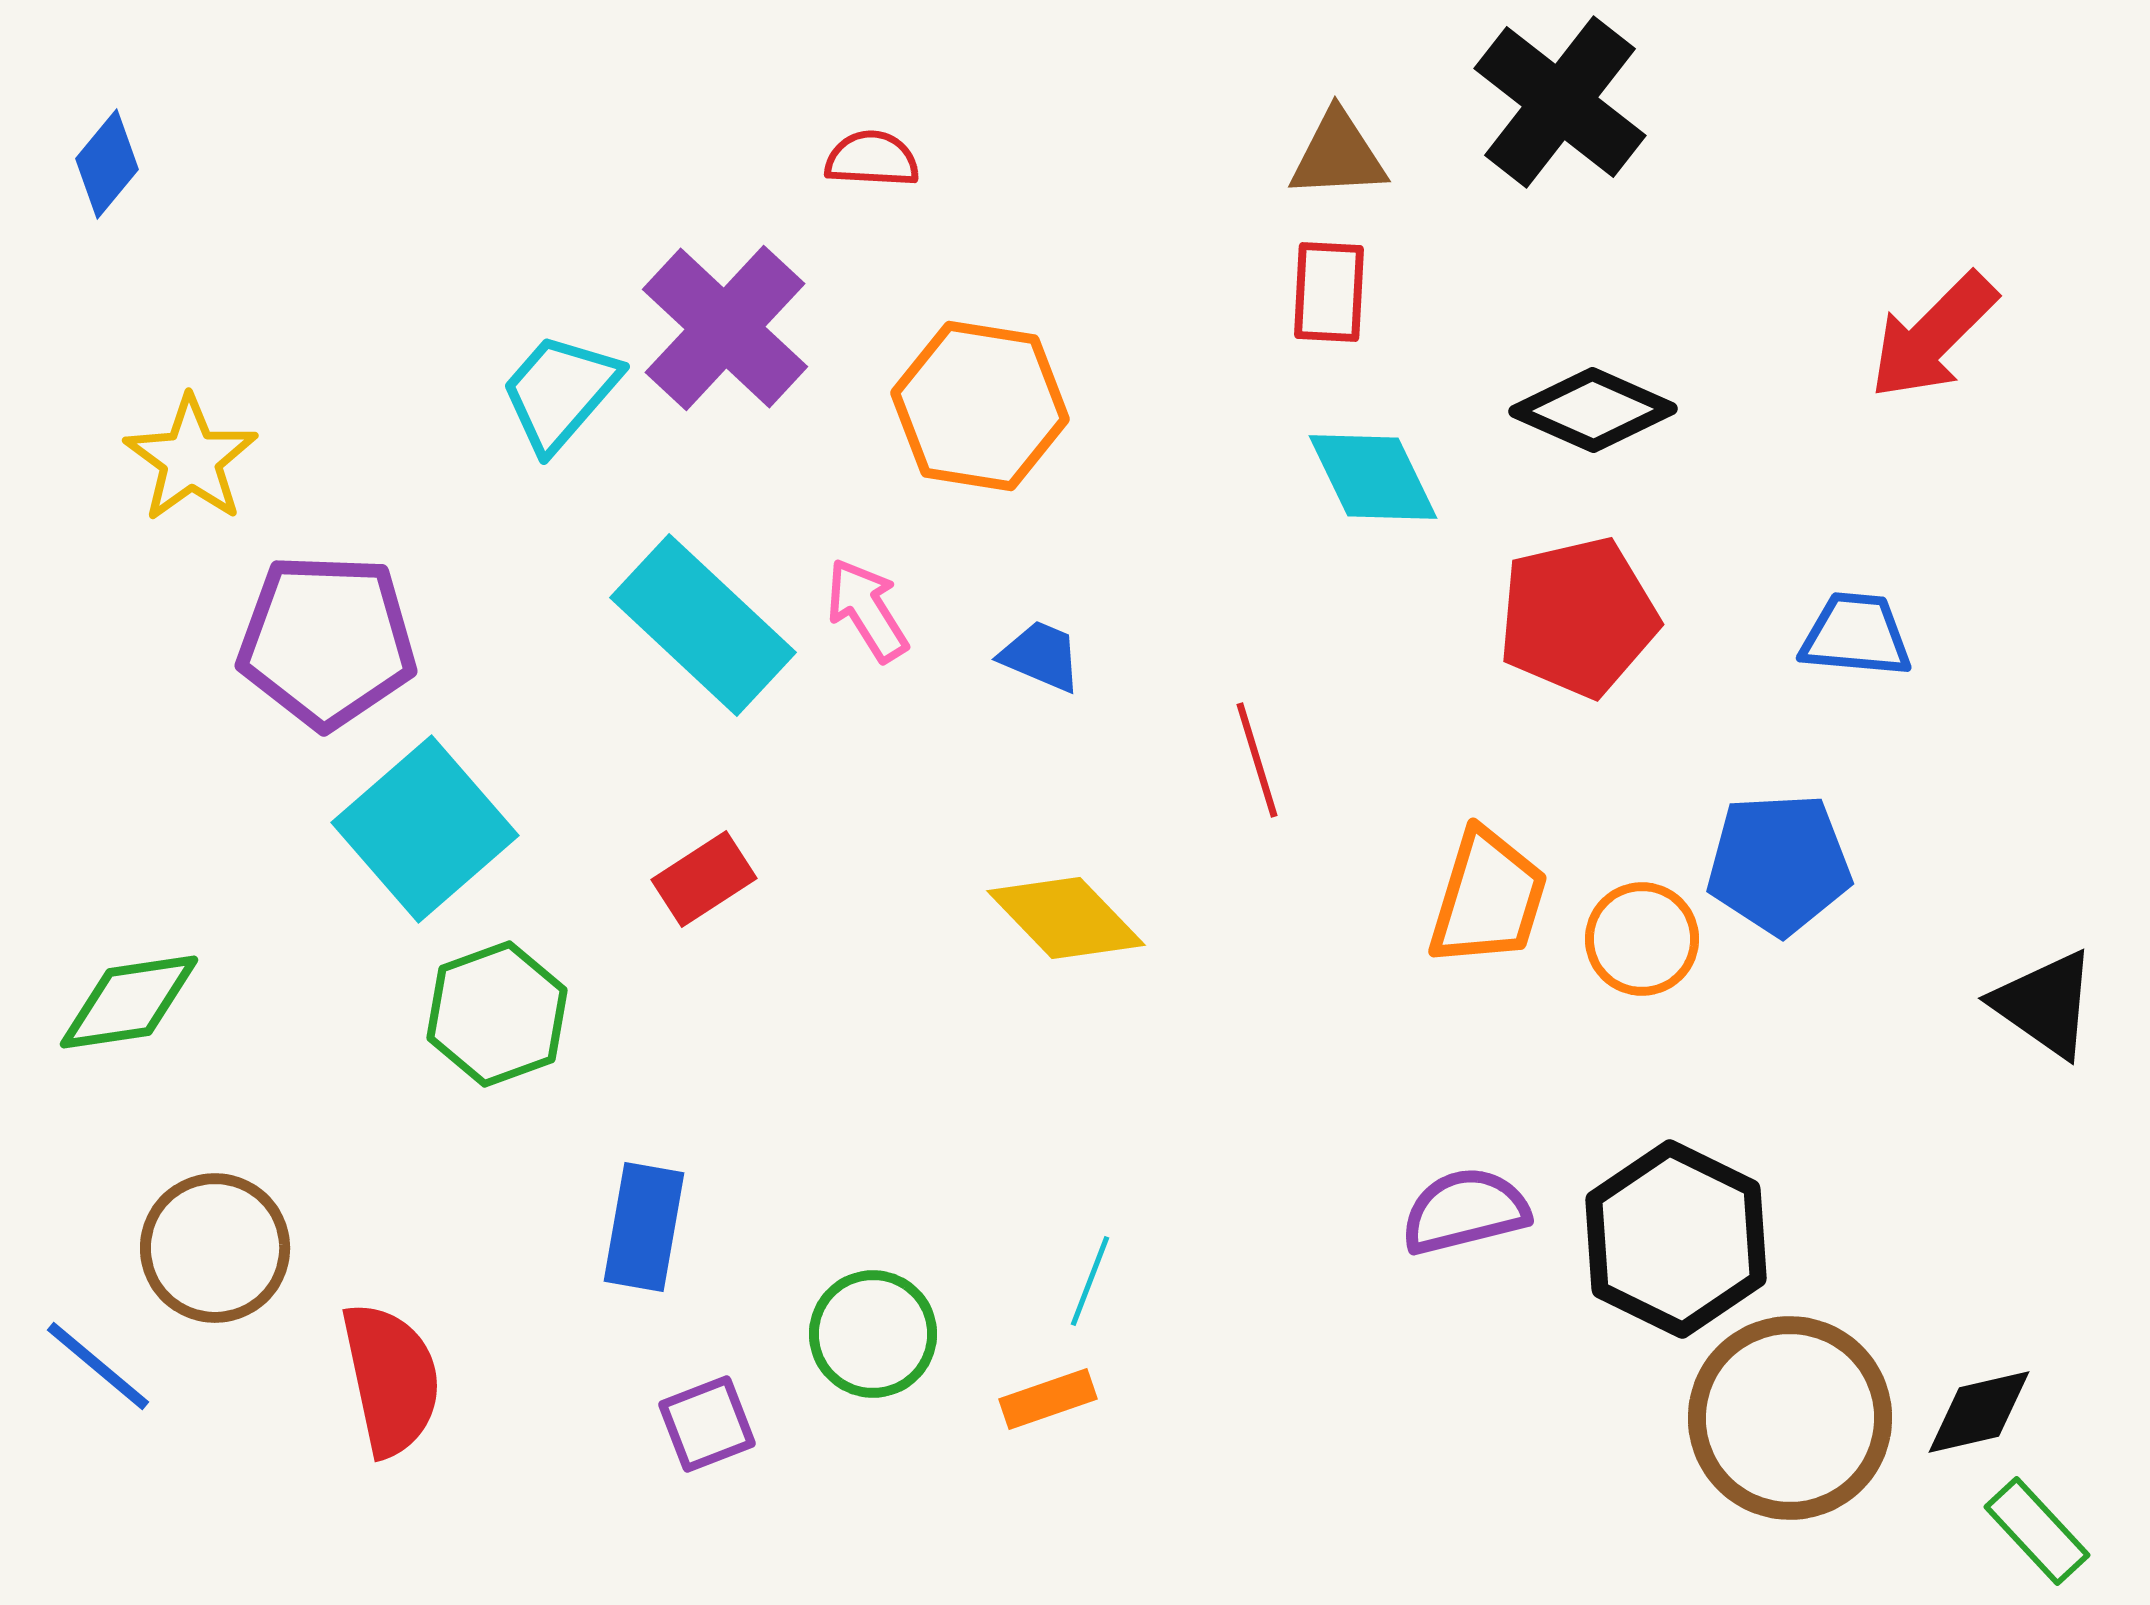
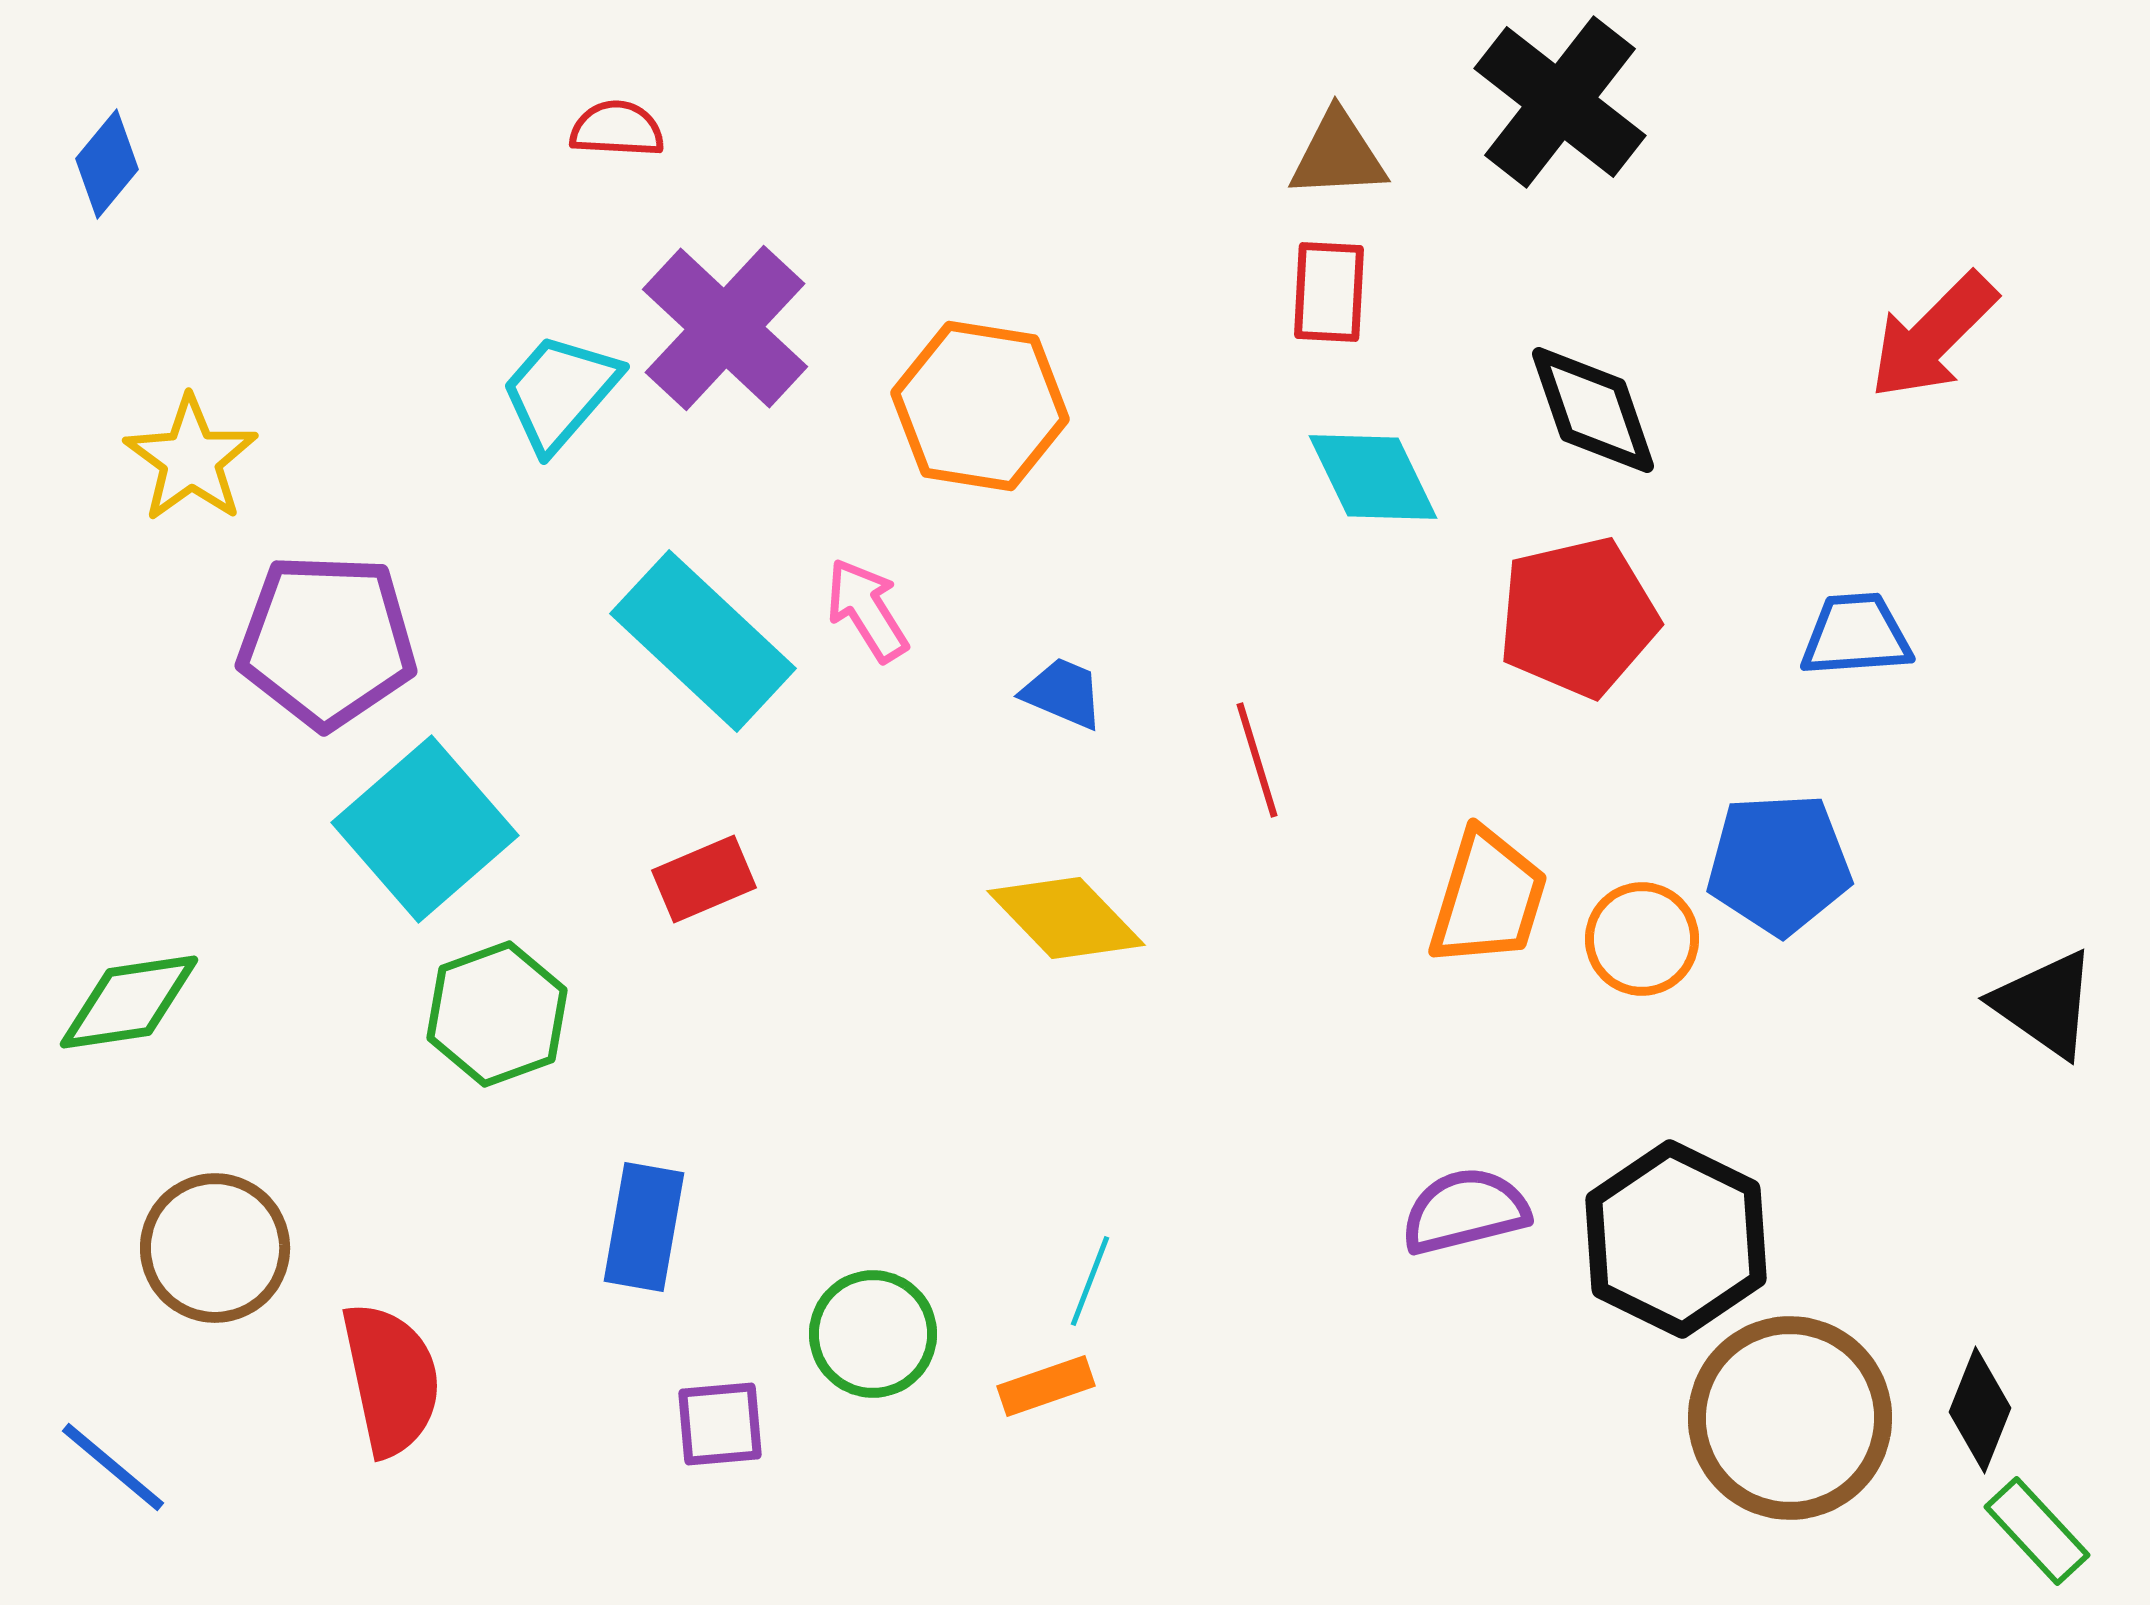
red semicircle at (872, 159): moved 255 px left, 30 px up
black diamond at (1593, 410): rotated 47 degrees clockwise
cyan rectangle at (703, 625): moved 16 px down
blue trapezoid at (1856, 635): rotated 9 degrees counterclockwise
blue trapezoid at (1041, 656): moved 22 px right, 37 px down
red rectangle at (704, 879): rotated 10 degrees clockwise
blue line at (98, 1366): moved 15 px right, 101 px down
orange rectangle at (1048, 1399): moved 2 px left, 13 px up
black diamond at (1979, 1412): moved 1 px right, 2 px up; rotated 55 degrees counterclockwise
purple square at (707, 1424): moved 13 px right; rotated 16 degrees clockwise
